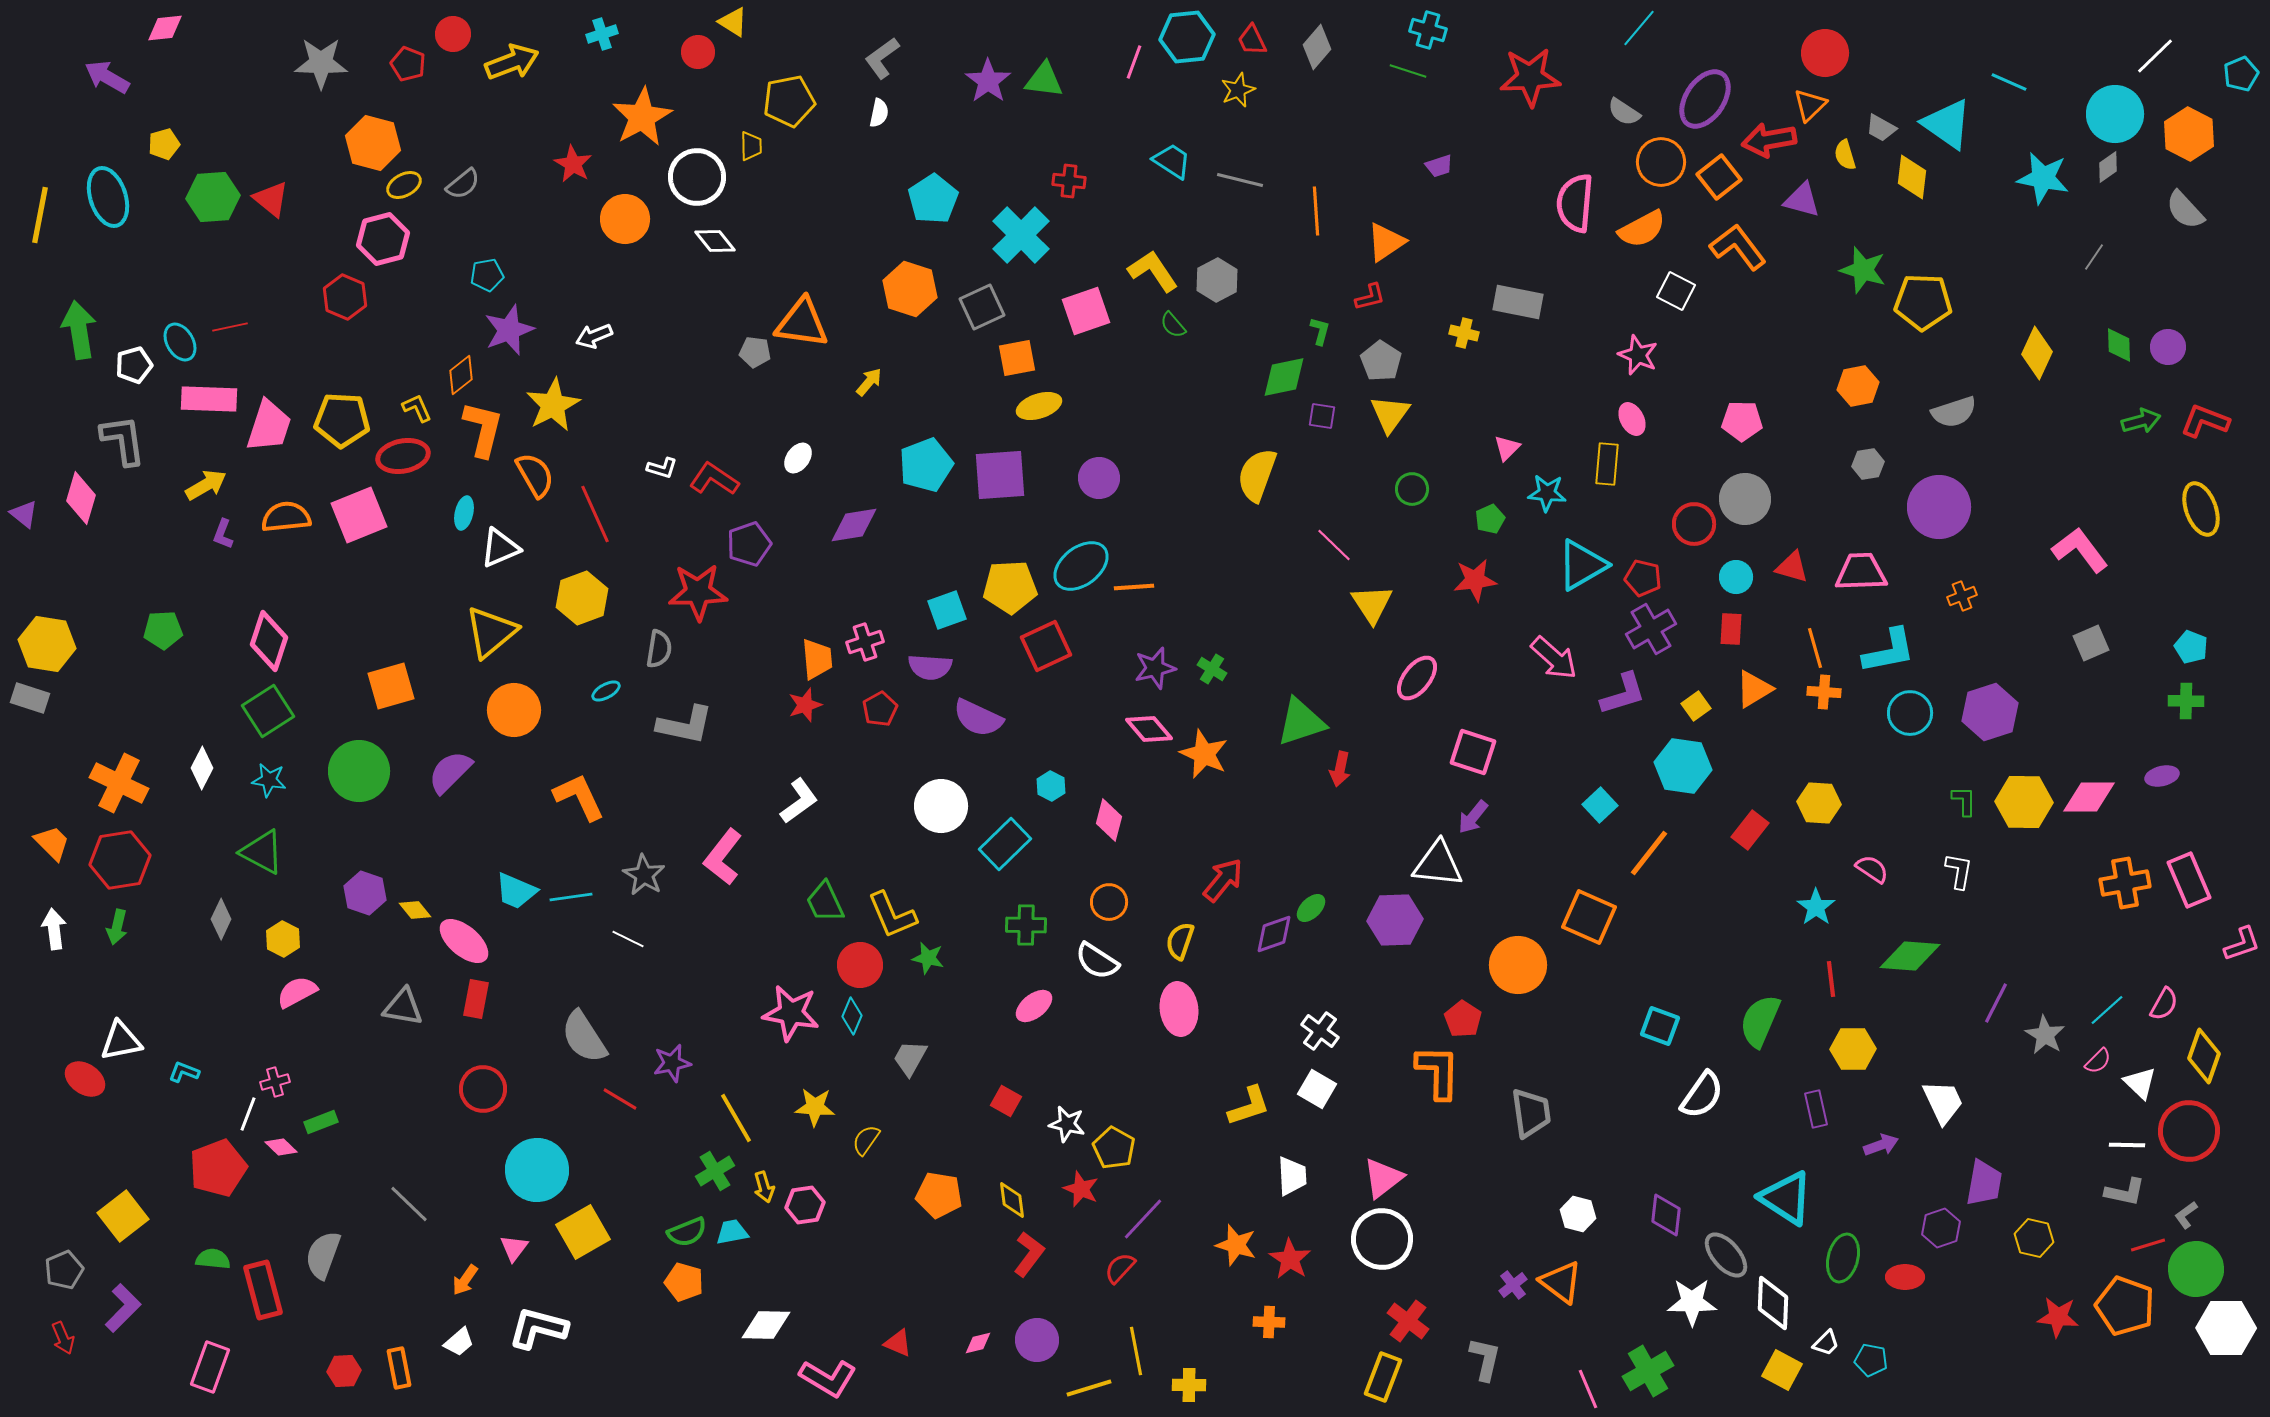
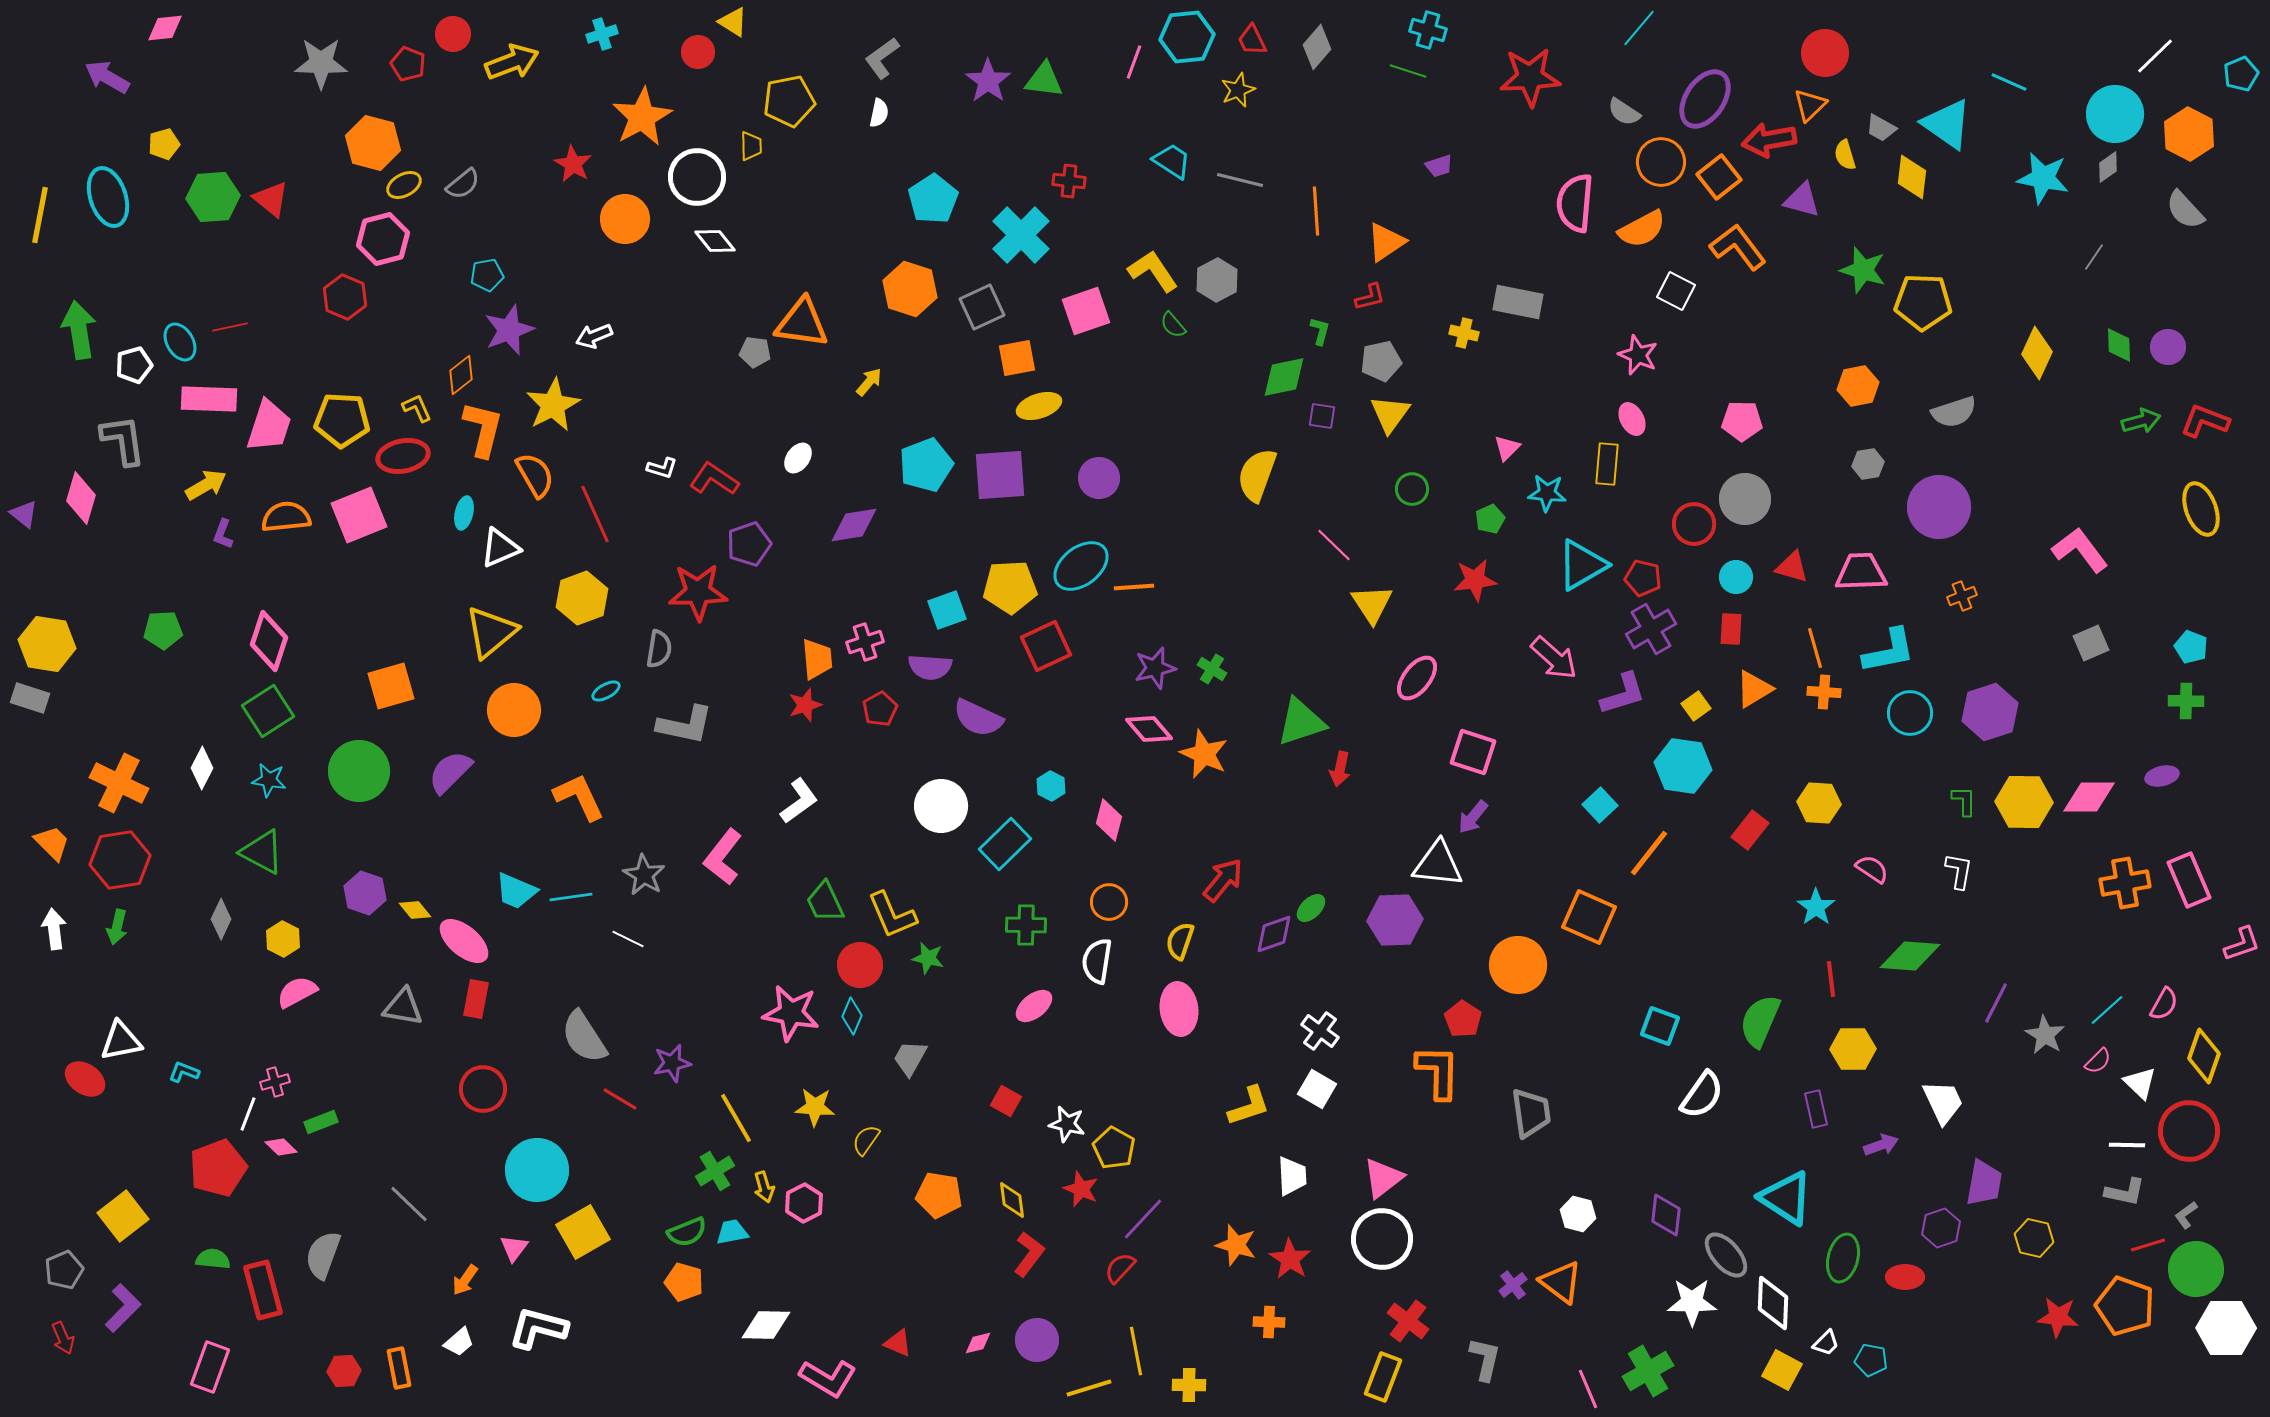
gray pentagon at (1381, 361): rotated 27 degrees clockwise
white semicircle at (1097, 961): rotated 66 degrees clockwise
pink hexagon at (805, 1205): moved 1 px left, 2 px up; rotated 18 degrees counterclockwise
